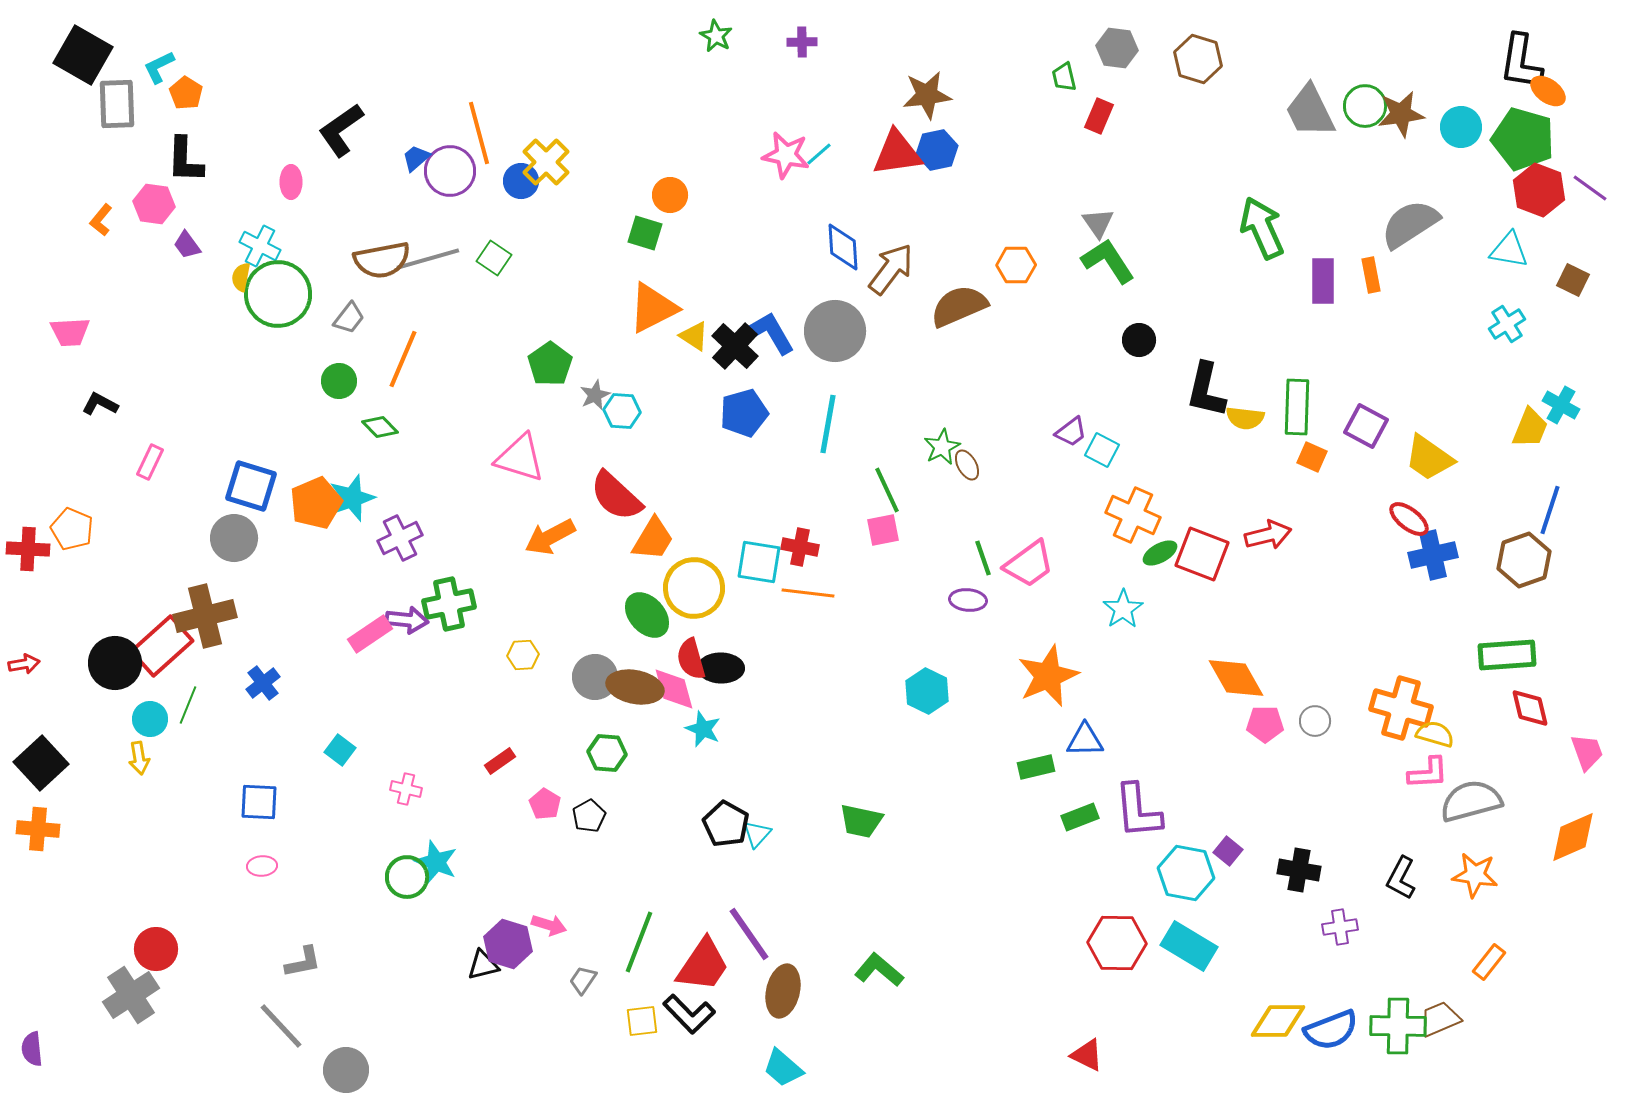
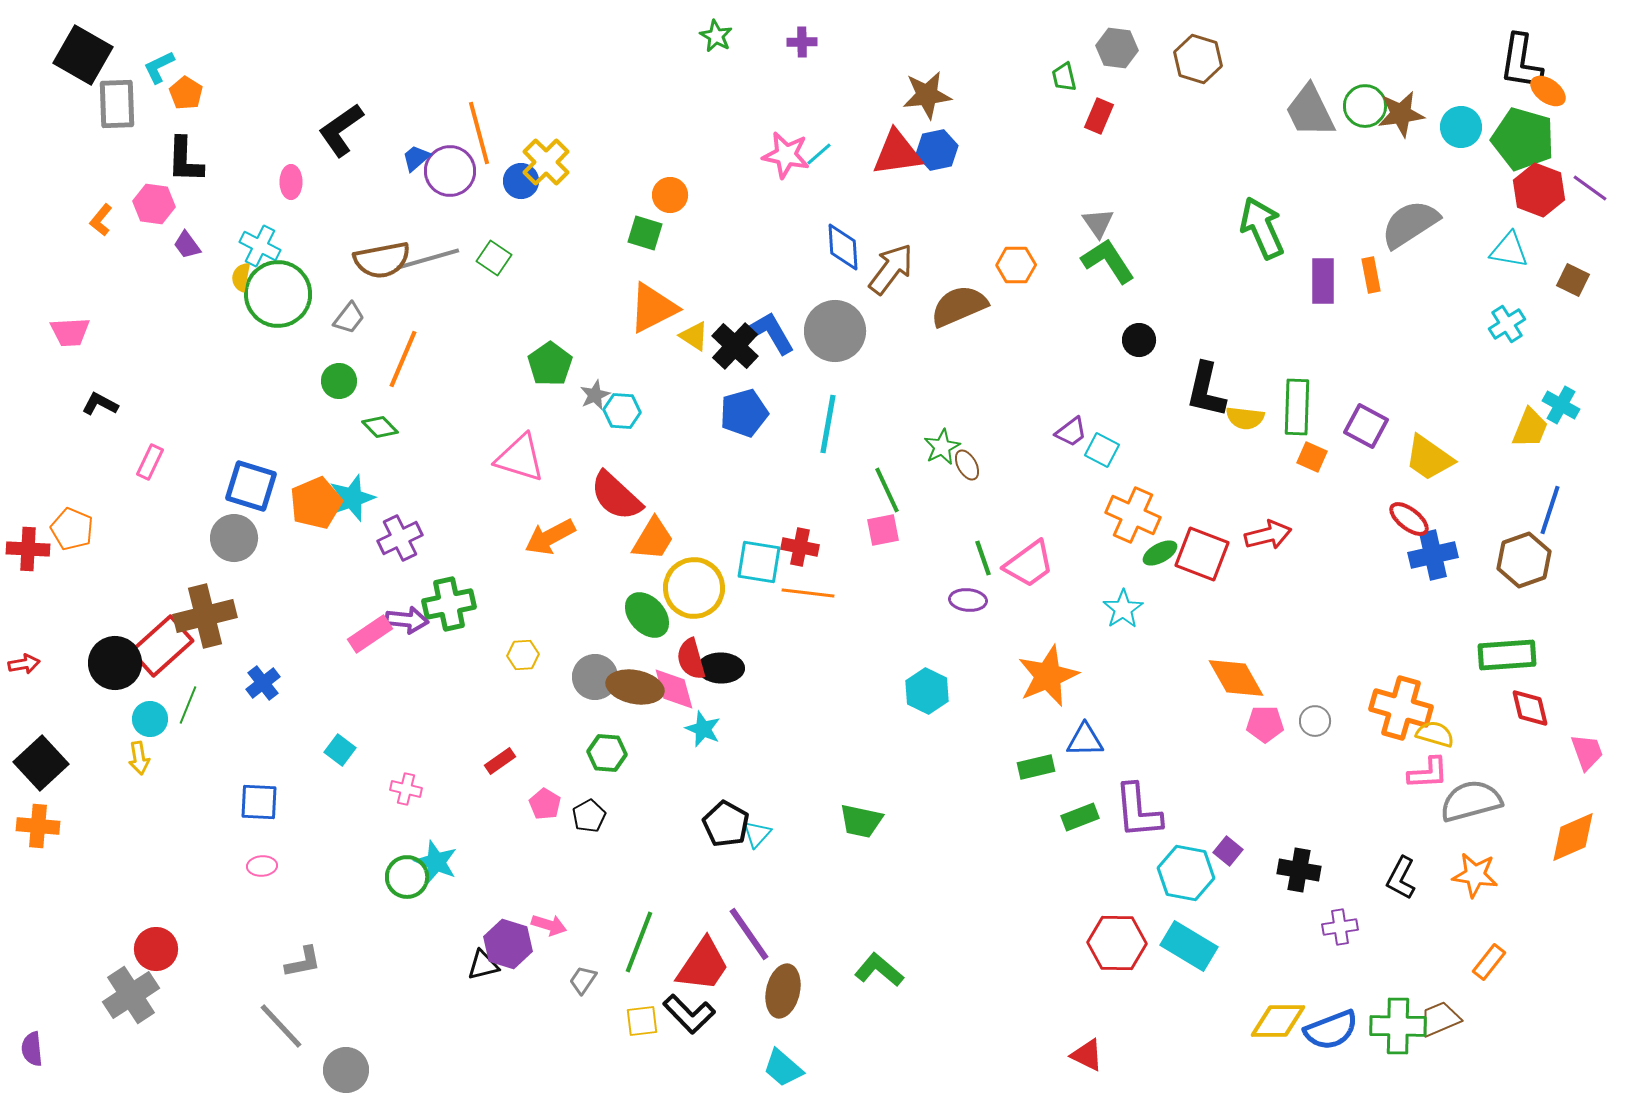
orange cross at (38, 829): moved 3 px up
